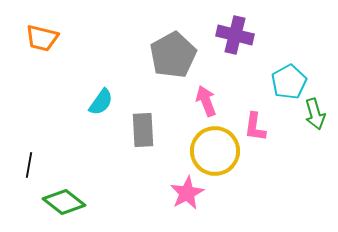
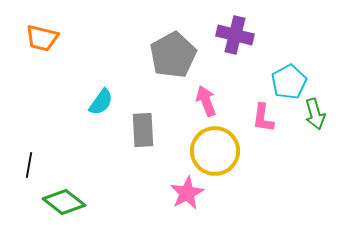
pink L-shape: moved 8 px right, 9 px up
